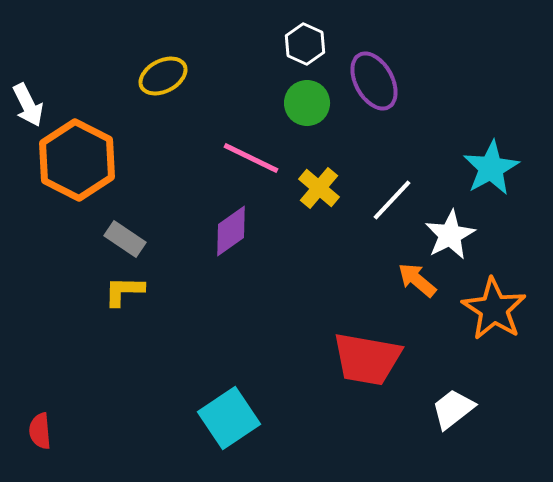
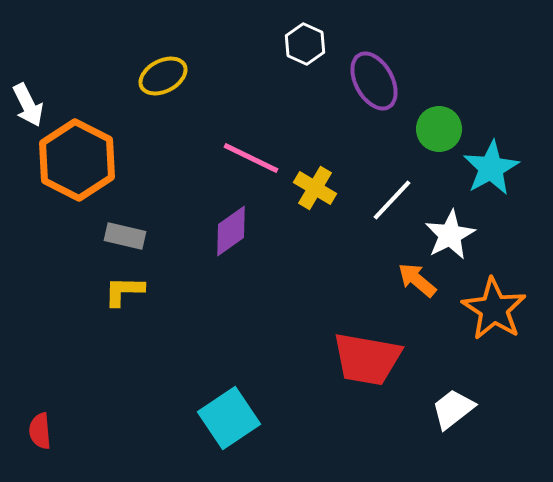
green circle: moved 132 px right, 26 px down
yellow cross: moved 4 px left; rotated 9 degrees counterclockwise
gray rectangle: moved 3 px up; rotated 21 degrees counterclockwise
